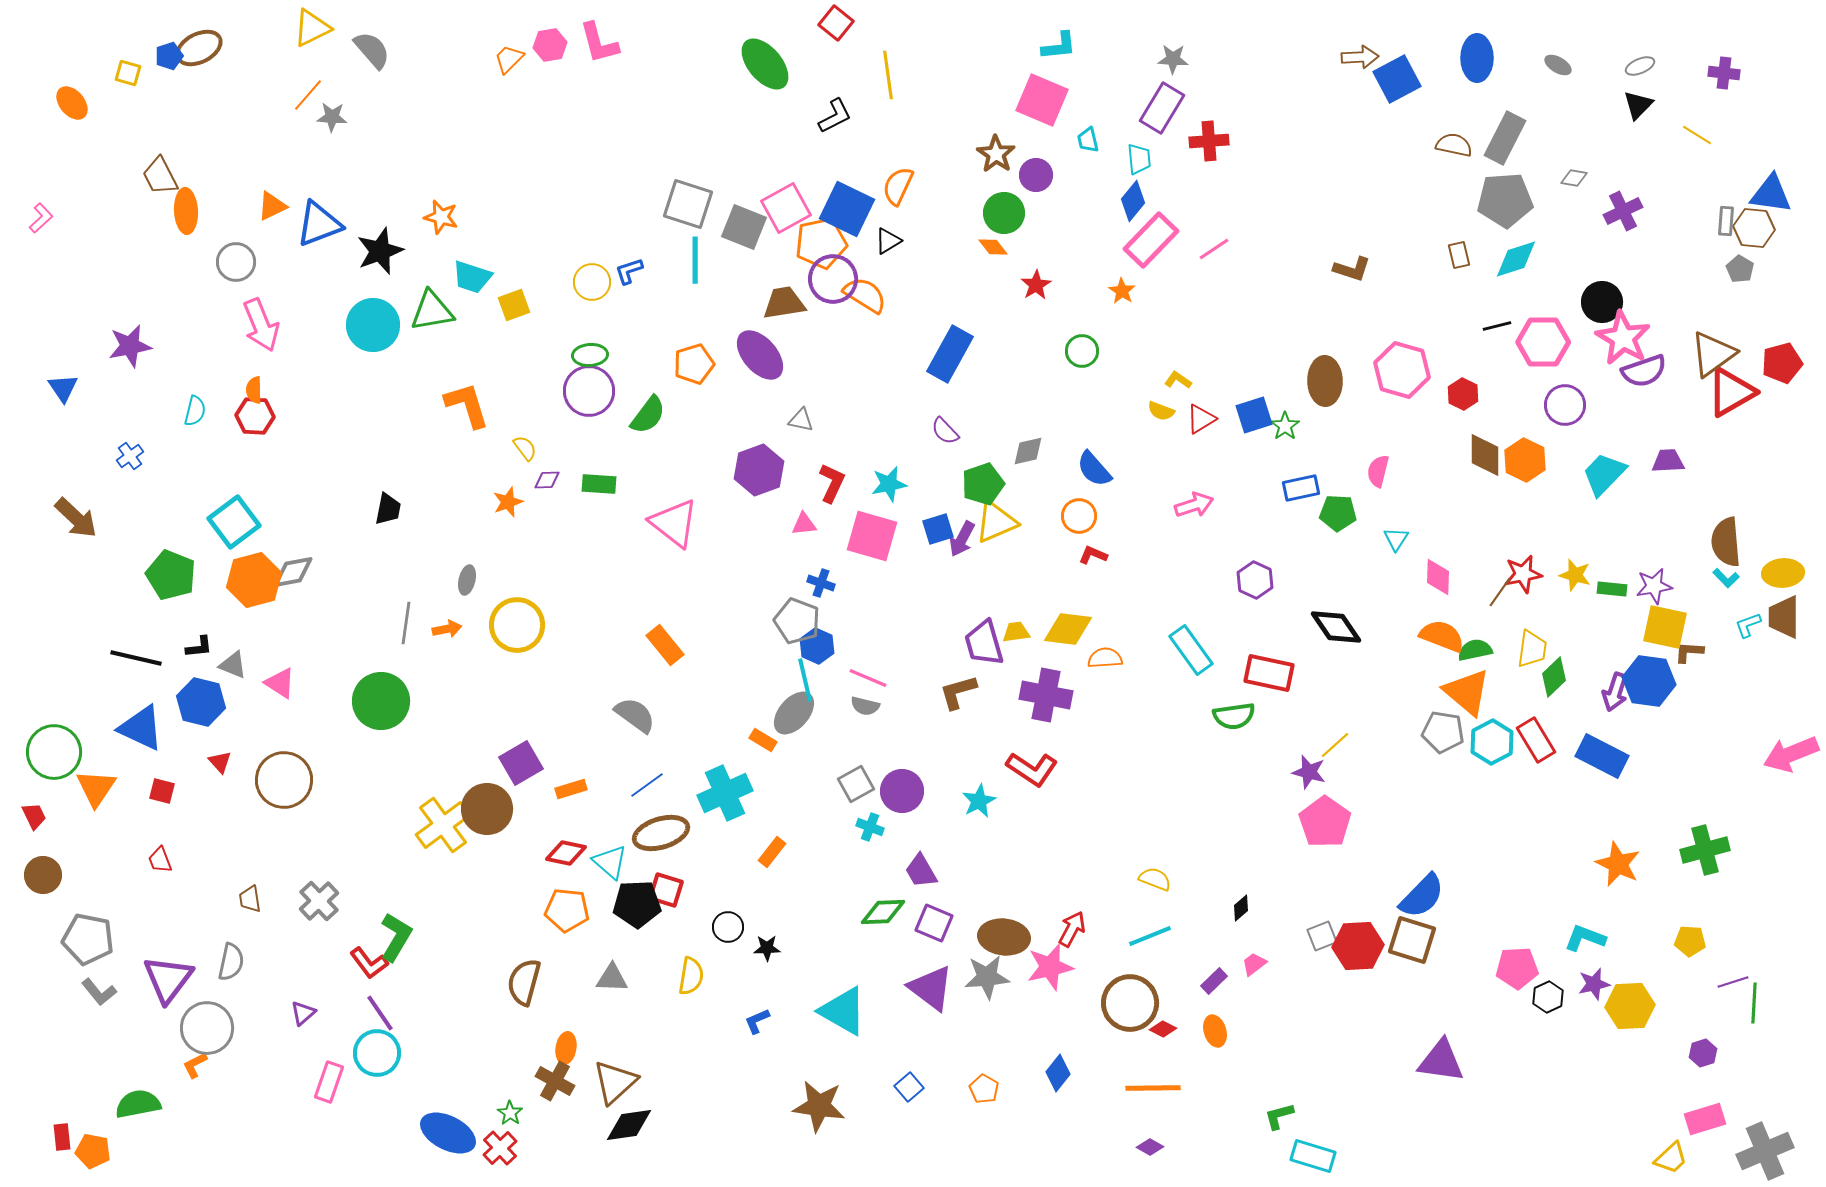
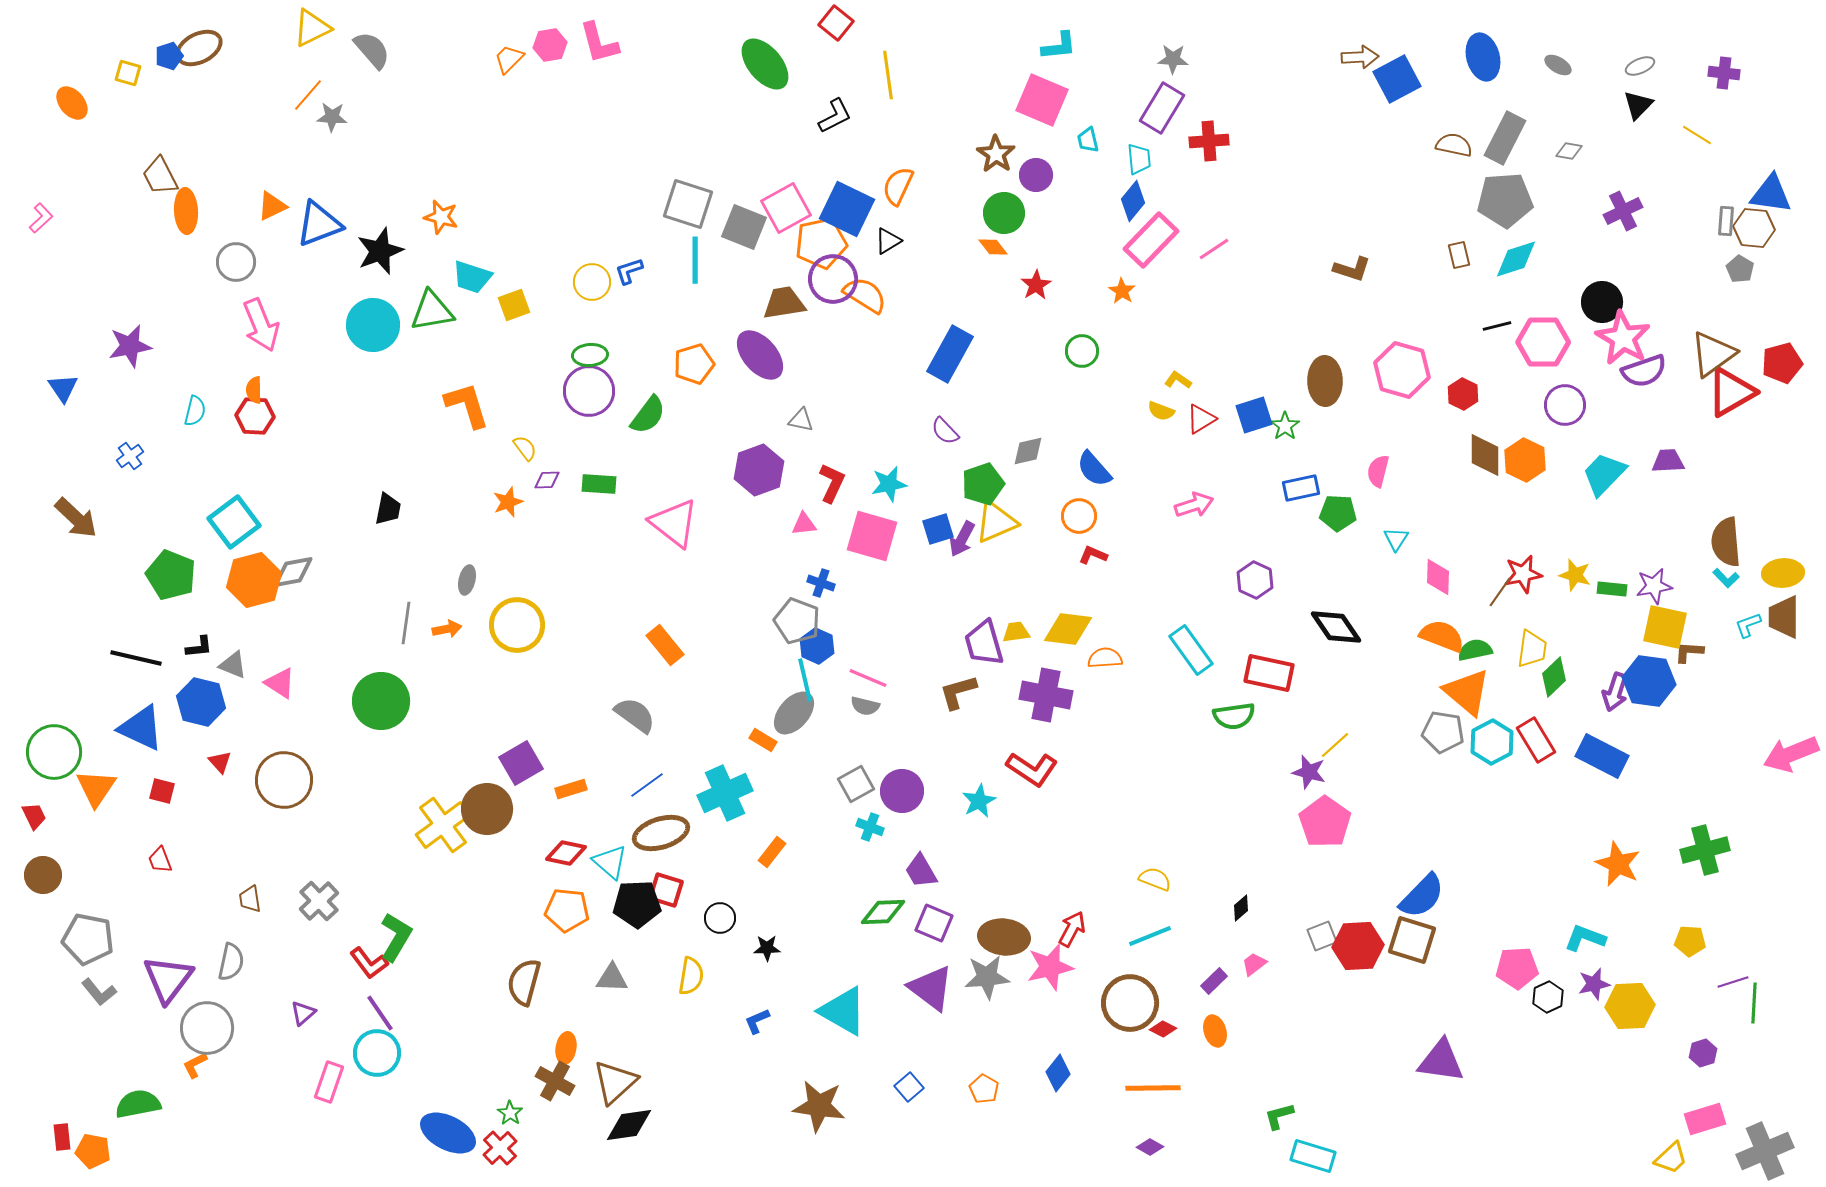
blue ellipse at (1477, 58): moved 6 px right, 1 px up; rotated 15 degrees counterclockwise
gray diamond at (1574, 178): moved 5 px left, 27 px up
black circle at (728, 927): moved 8 px left, 9 px up
